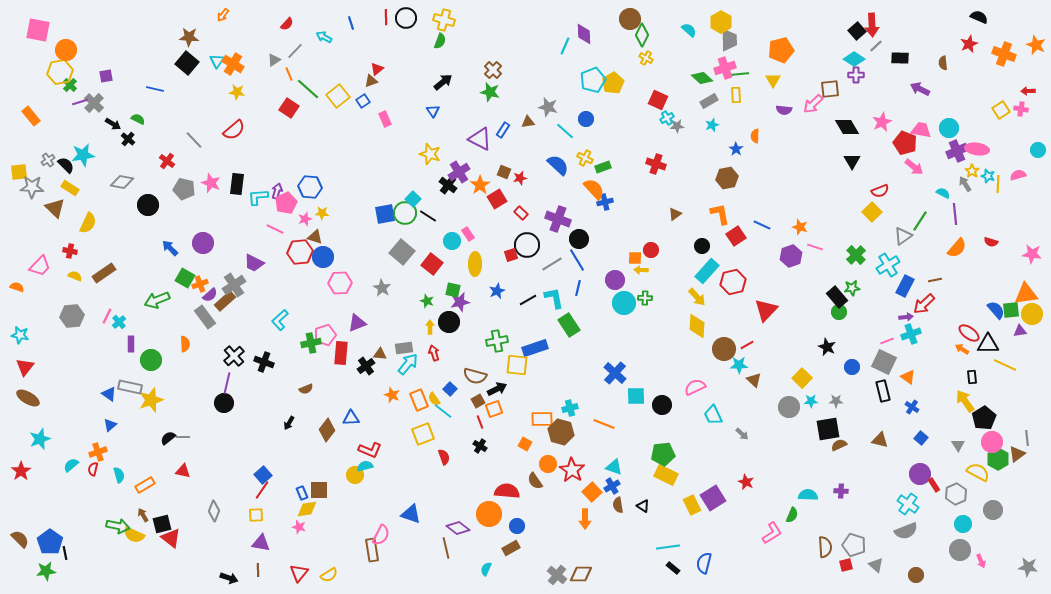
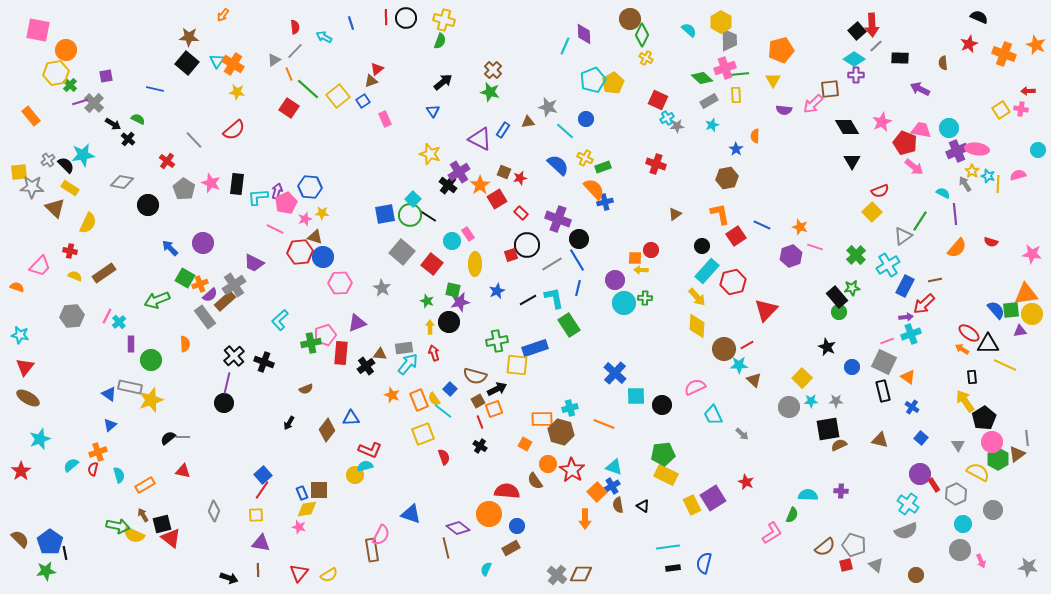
red semicircle at (287, 24): moved 8 px right, 3 px down; rotated 48 degrees counterclockwise
yellow hexagon at (60, 72): moved 4 px left, 1 px down
gray pentagon at (184, 189): rotated 20 degrees clockwise
green circle at (405, 213): moved 5 px right, 2 px down
orange square at (592, 492): moved 5 px right
brown semicircle at (825, 547): rotated 55 degrees clockwise
black rectangle at (673, 568): rotated 48 degrees counterclockwise
